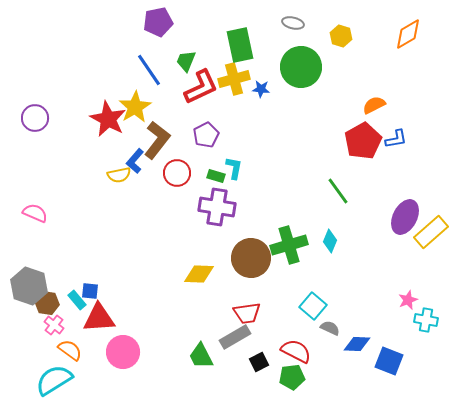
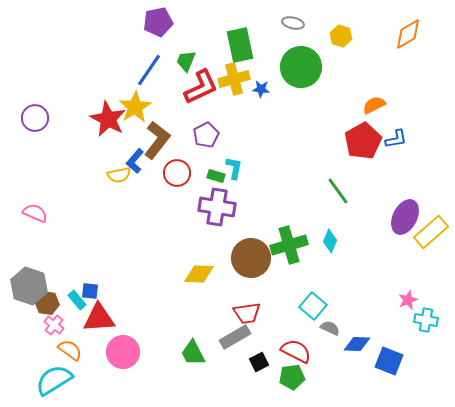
blue line at (149, 70): rotated 68 degrees clockwise
green trapezoid at (201, 356): moved 8 px left, 3 px up
